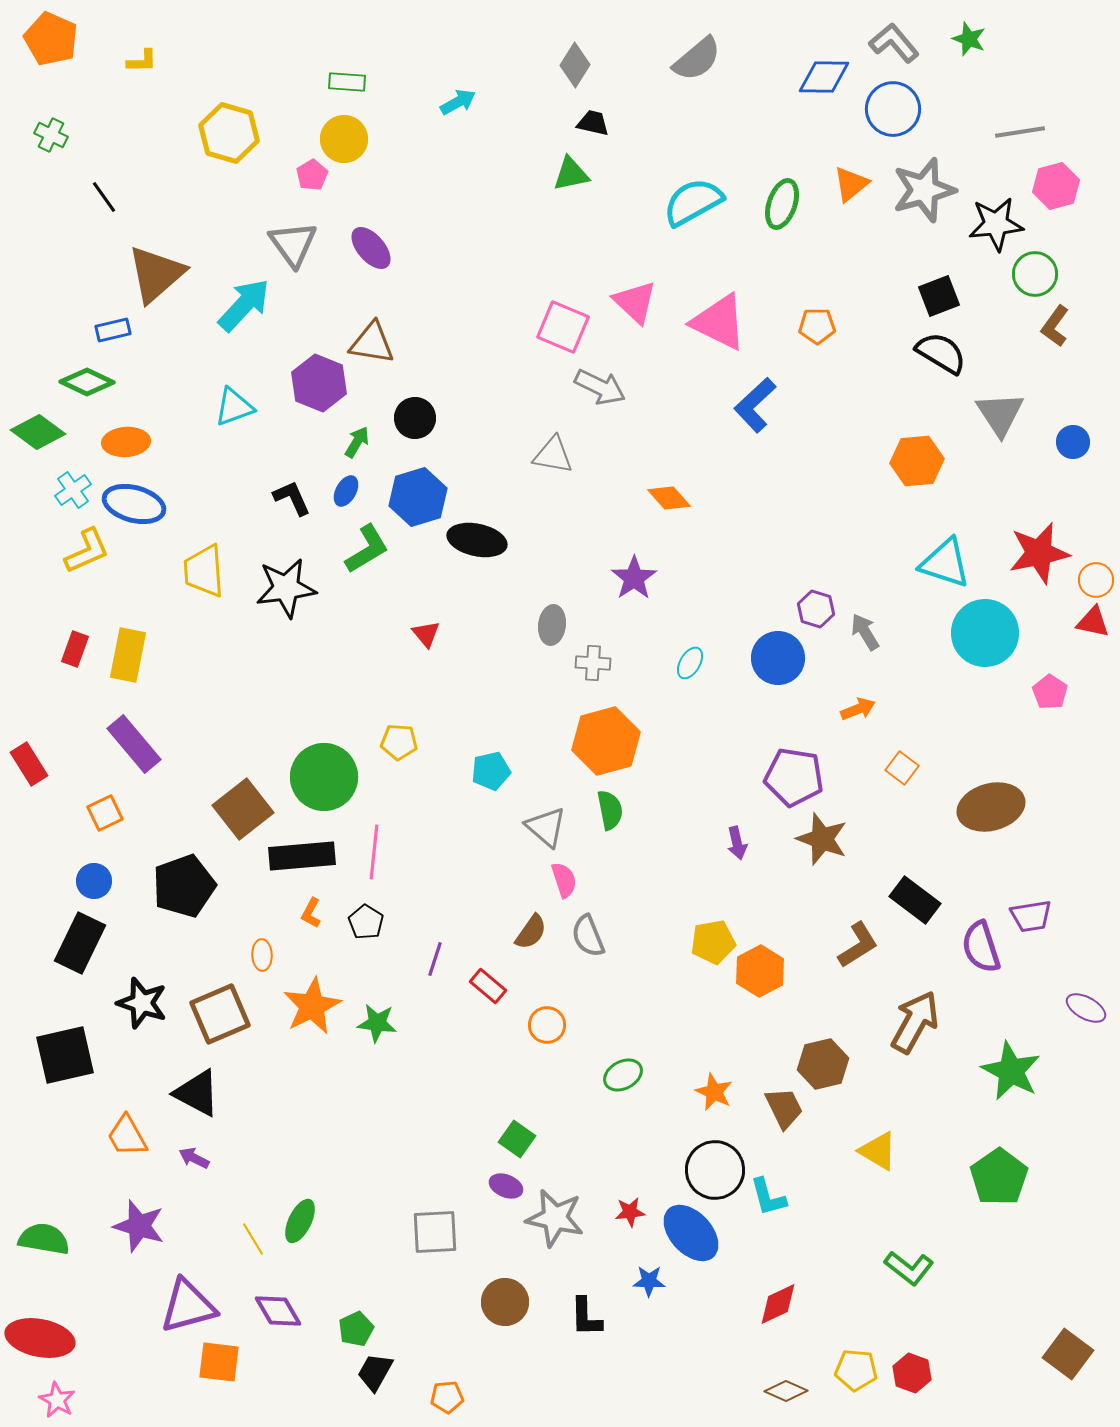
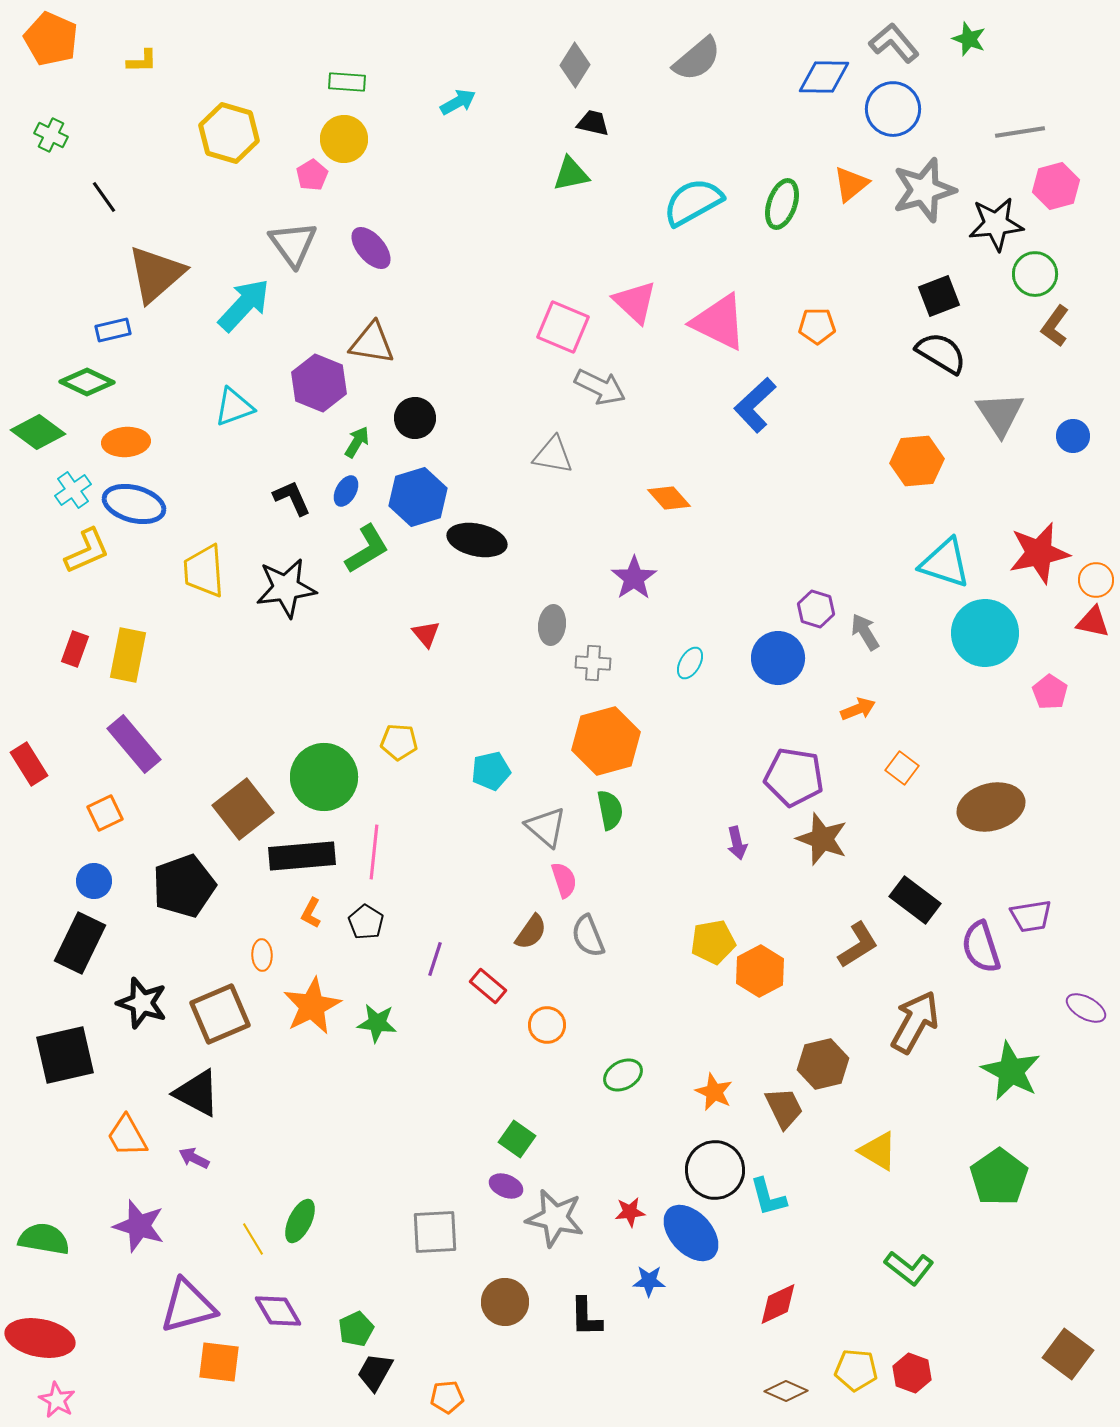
blue circle at (1073, 442): moved 6 px up
